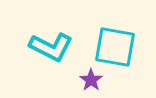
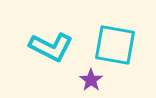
cyan square: moved 2 px up
